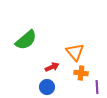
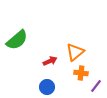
green semicircle: moved 9 px left
orange triangle: rotated 30 degrees clockwise
red arrow: moved 2 px left, 6 px up
purple line: moved 1 px left, 1 px up; rotated 40 degrees clockwise
